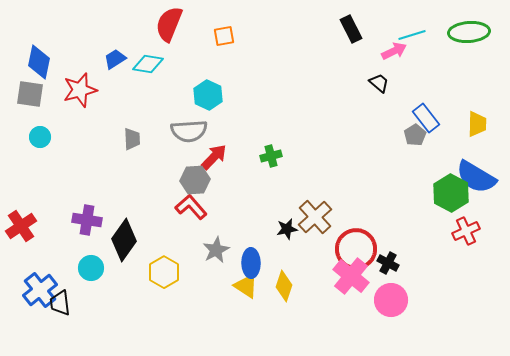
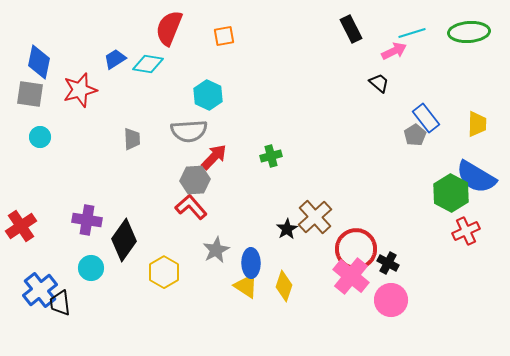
red semicircle at (169, 24): moved 4 px down
cyan line at (412, 35): moved 2 px up
black star at (287, 229): rotated 20 degrees counterclockwise
